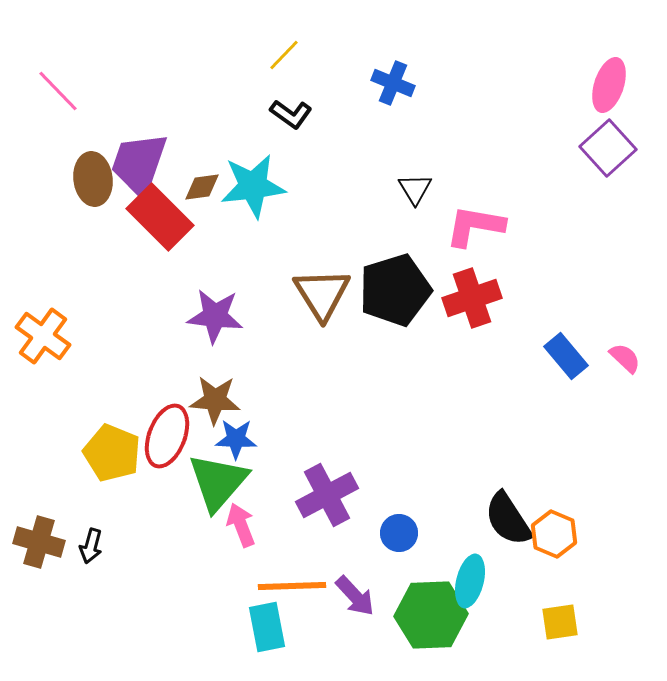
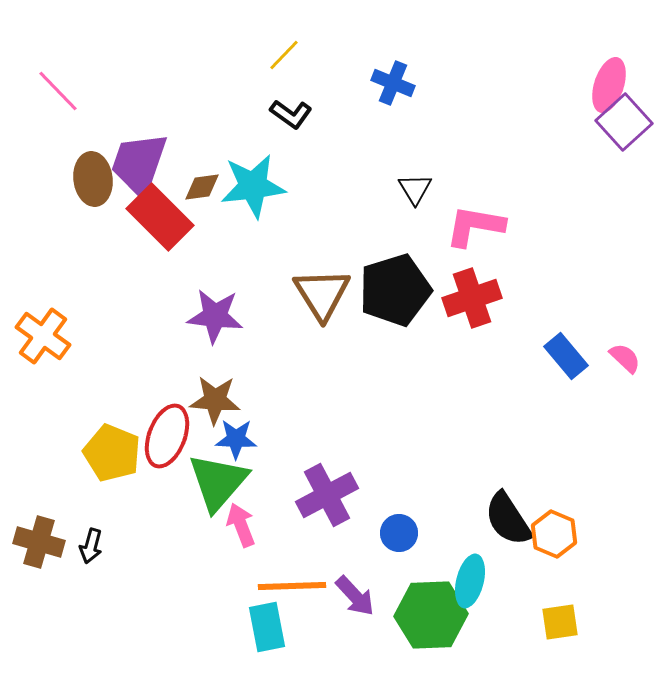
purple square: moved 16 px right, 26 px up
